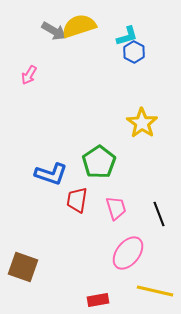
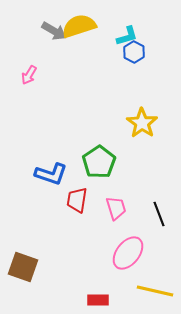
red rectangle: rotated 10 degrees clockwise
